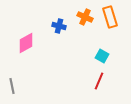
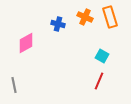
blue cross: moved 1 px left, 2 px up
gray line: moved 2 px right, 1 px up
